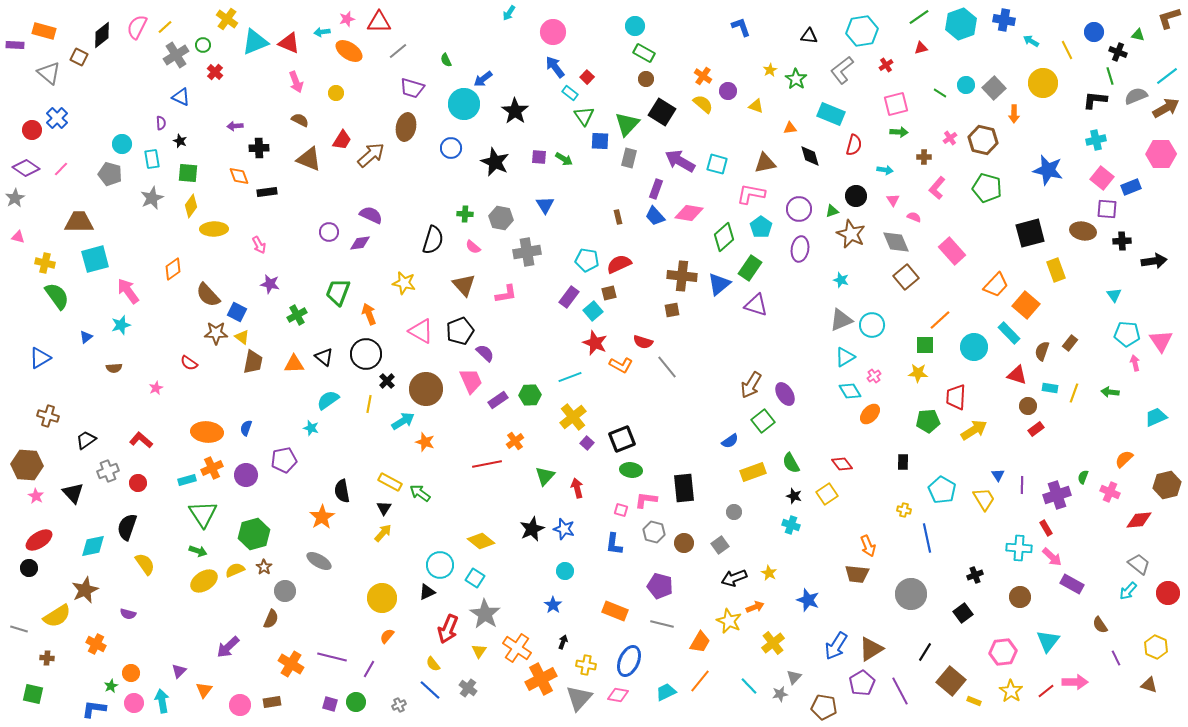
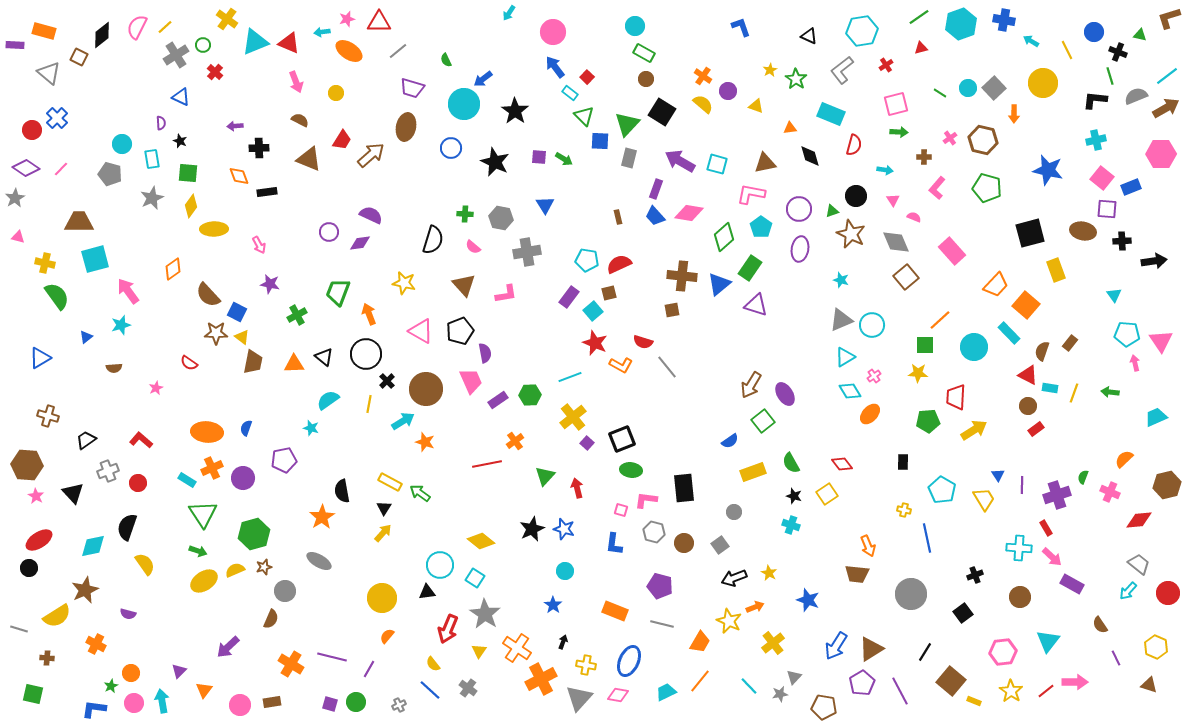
green triangle at (1138, 35): moved 2 px right
black triangle at (809, 36): rotated 18 degrees clockwise
cyan circle at (966, 85): moved 2 px right, 3 px down
green triangle at (584, 116): rotated 10 degrees counterclockwise
purple semicircle at (485, 353): rotated 36 degrees clockwise
red triangle at (1017, 375): moved 11 px right; rotated 10 degrees clockwise
purple circle at (246, 475): moved 3 px left, 3 px down
cyan rectangle at (187, 480): rotated 48 degrees clockwise
brown star at (264, 567): rotated 21 degrees clockwise
black triangle at (427, 592): rotated 18 degrees clockwise
